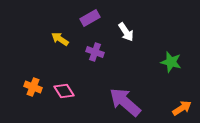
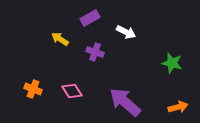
white arrow: rotated 30 degrees counterclockwise
green star: moved 1 px right, 1 px down
orange cross: moved 2 px down
pink diamond: moved 8 px right
orange arrow: moved 4 px left, 1 px up; rotated 18 degrees clockwise
